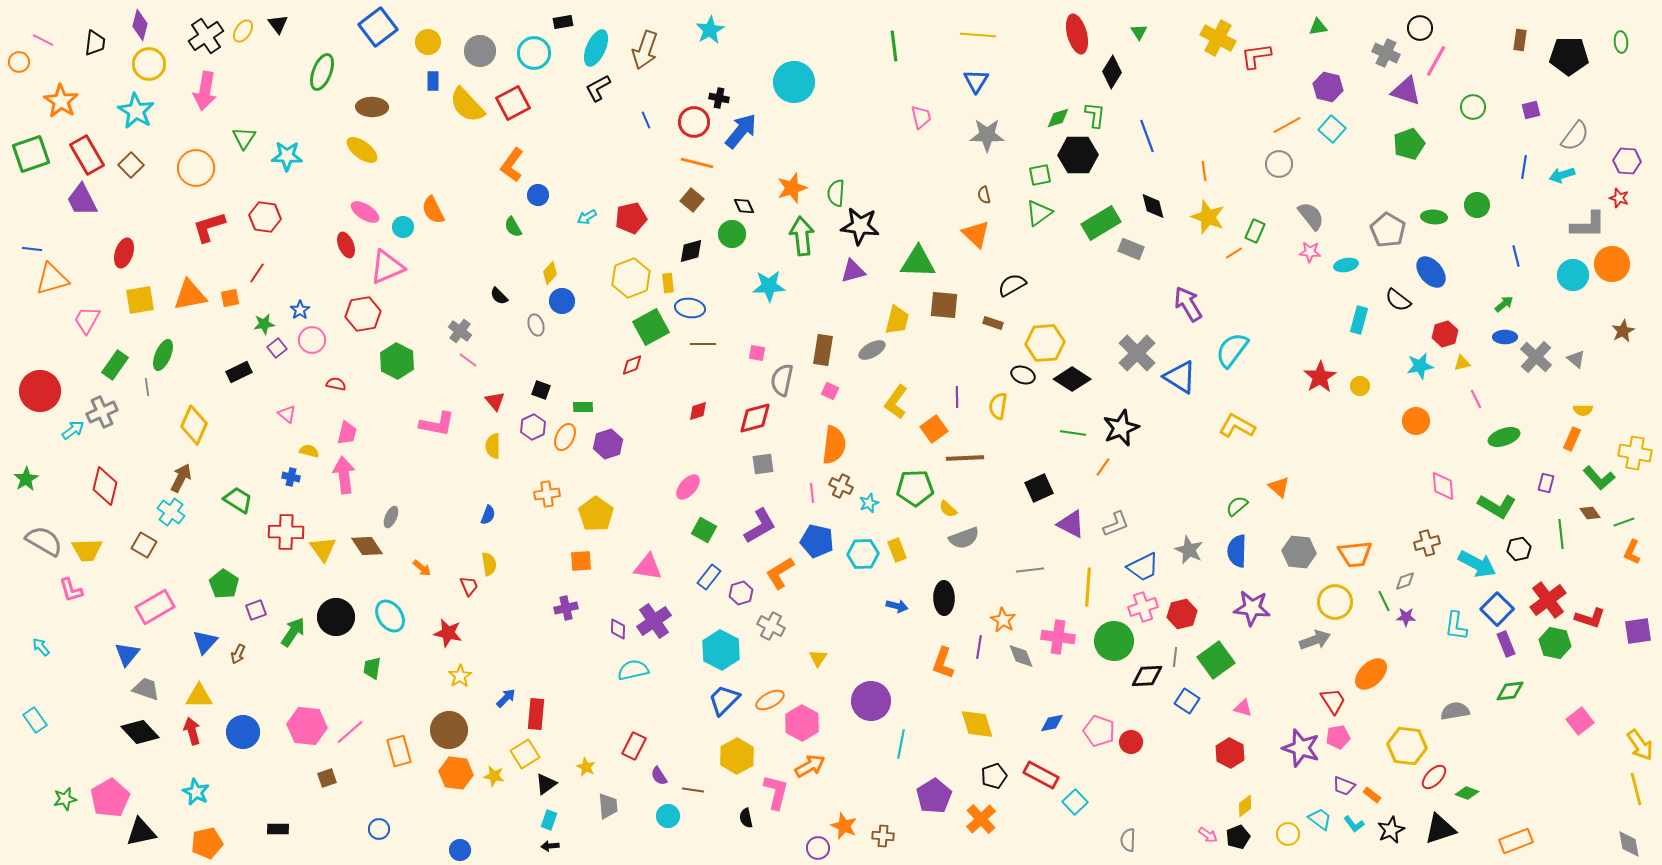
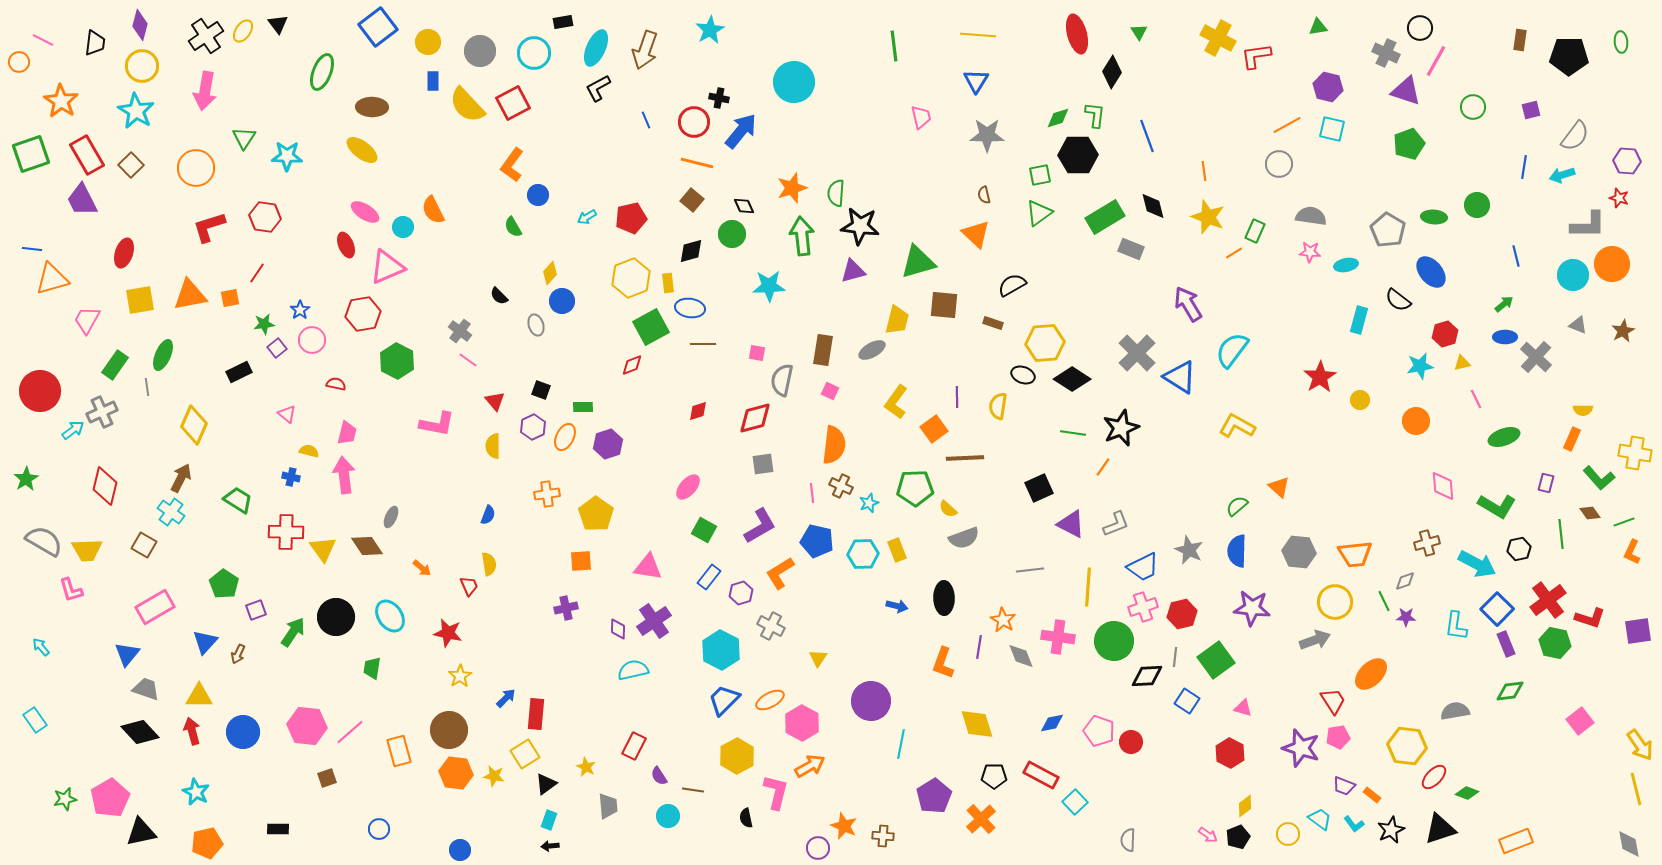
yellow circle at (149, 64): moved 7 px left, 2 px down
cyan square at (1332, 129): rotated 28 degrees counterclockwise
gray semicircle at (1311, 216): rotated 44 degrees counterclockwise
green rectangle at (1101, 223): moved 4 px right, 6 px up
green triangle at (918, 262): rotated 18 degrees counterclockwise
gray triangle at (1576, 359): moved 2 px right, 34 px up; rotated 18 degrees counterclockwise
yellow circle at (1360, 386): moved 14 px down
black pentagon at (994, 776): rotated 20 degrees clockwise
